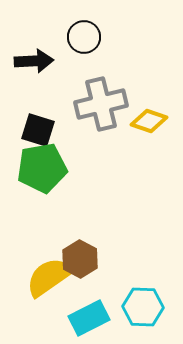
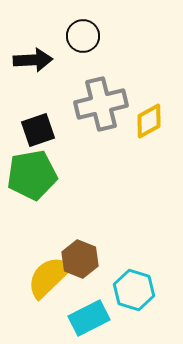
black circle: moved 1 px left, 1 px up
black arrow: moved 1 px left, 1 px up
yellow diamond: rotated 48 degrees counterclockwise
black square: rotated 36 degrees counterclockwise
green pentagon: moved 10 px left, 7 px down
brown hexagon: rotated 6 degrees counterclockwise
yellow semicircle: rotated 9 degrees counterclockwise
cyan hexagon: moved 9 px left, 17 px up; rotated 15 degrees clockwise
